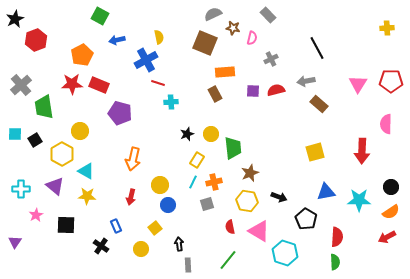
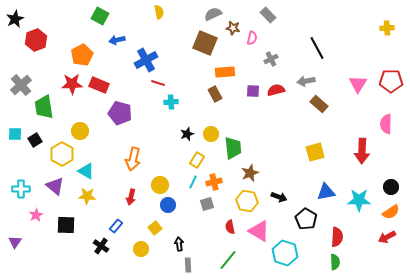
yellow semicircle at (159, 37): moved 25 px up
blue rectangle at (116, 226): rotated 64 degrees clockwise
